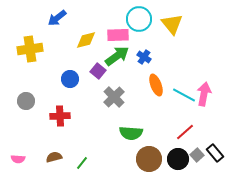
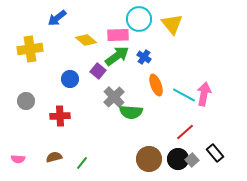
yellow diamond: rotated 55 degrees clockwise
green semicircle: moved 21 px up
gray square: moved 5 px left, 5 px down
